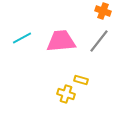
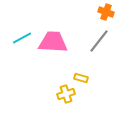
orange cross: moved 3 px right, 1 px down
pink trapezoid: moved 8 px left, 1 px down; rotated 8 degrees clockwise
yellow rectangle: moved 2 px up
yellow cross: rotated 36 degrees counterclockwise
